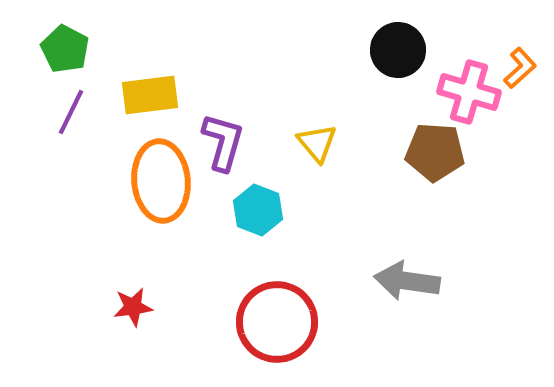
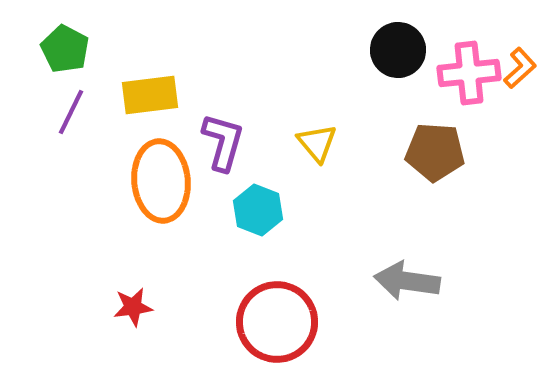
pink cross: moved 19 px up; rotated 22 degrees counterclockwise
